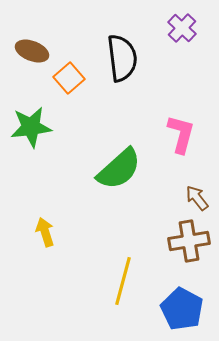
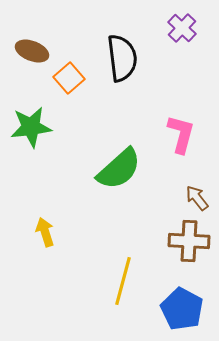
brown cross: rotated 12 degrees clockwise
